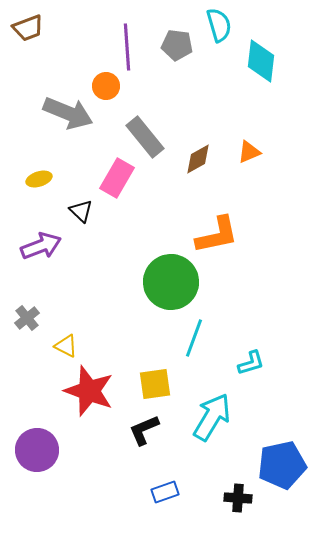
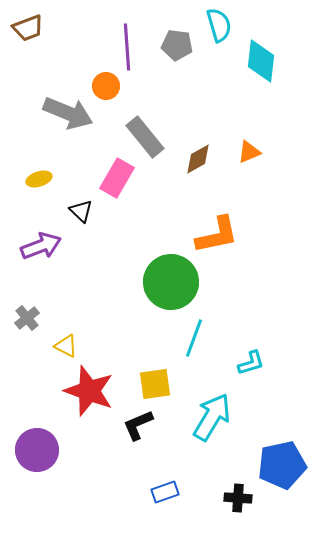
black L-shape: moved 6 px left, 5 px up
